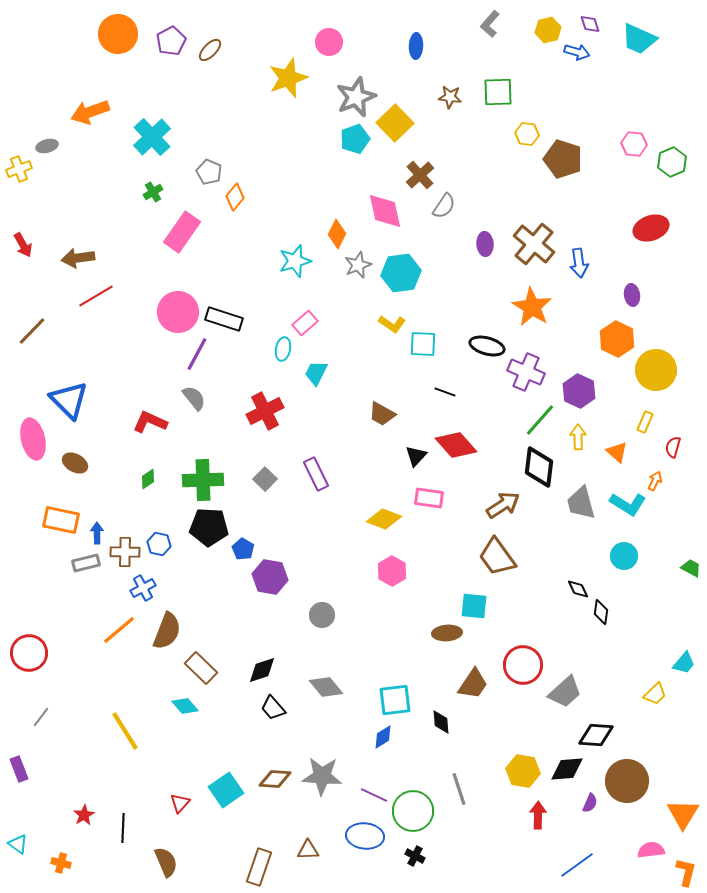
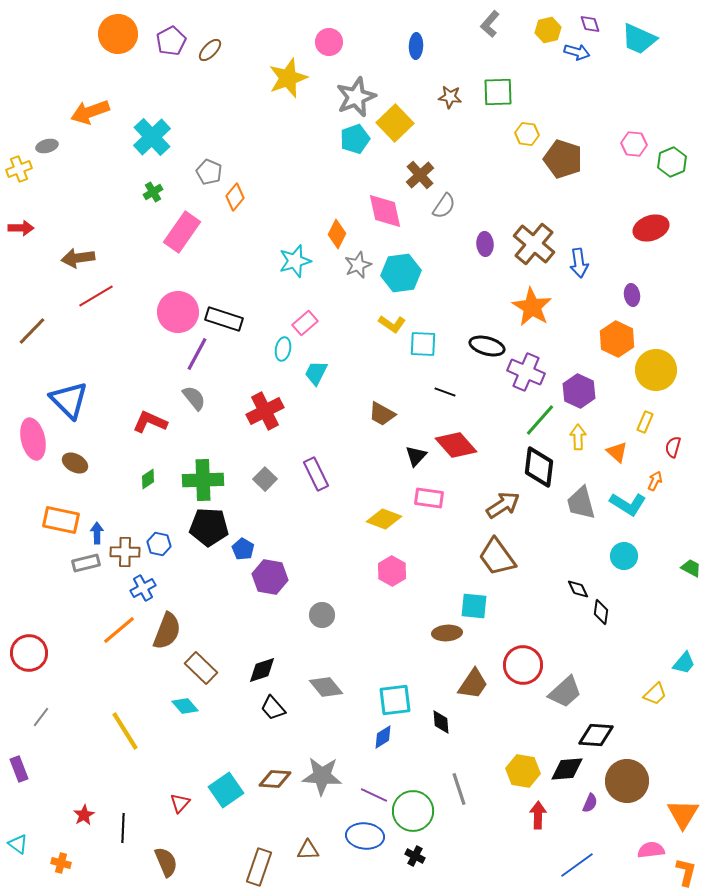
red arrow at (23, 245): moved 2 px left, 17 px up; rotated 60 degrees counterclockwise
